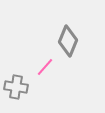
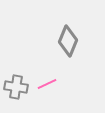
pink line: moved 2 px right, 17 px down; rotated 24 degrees clockwise
